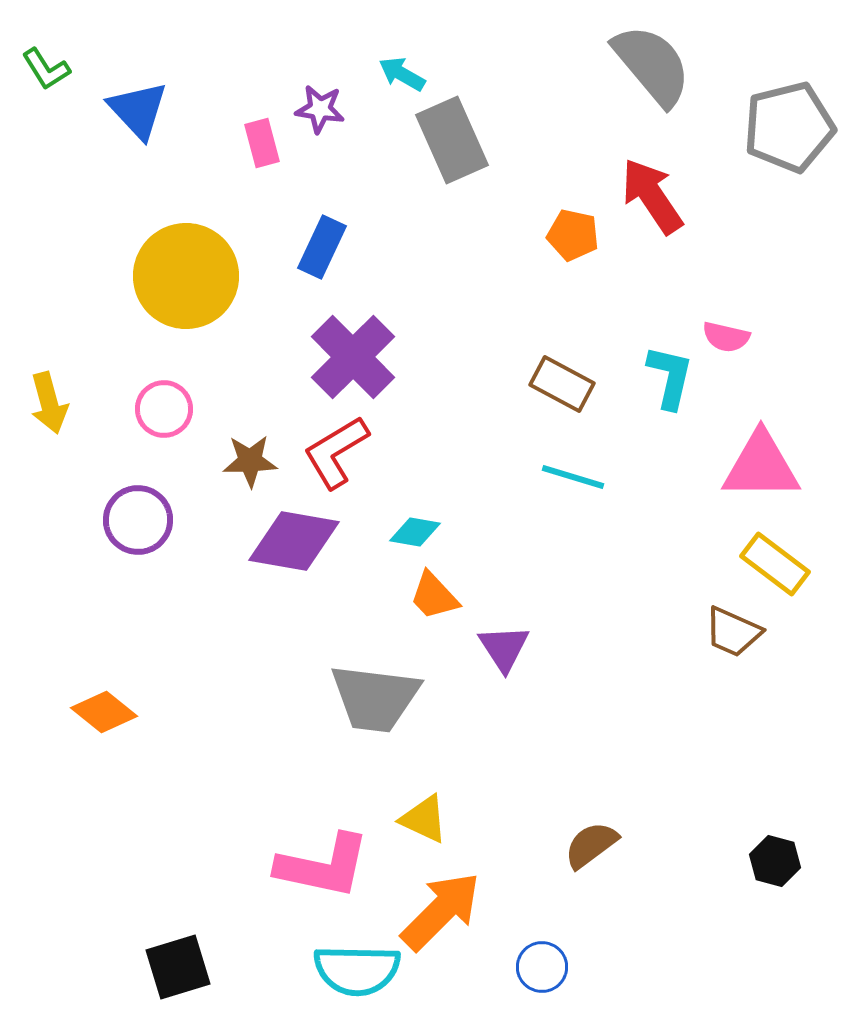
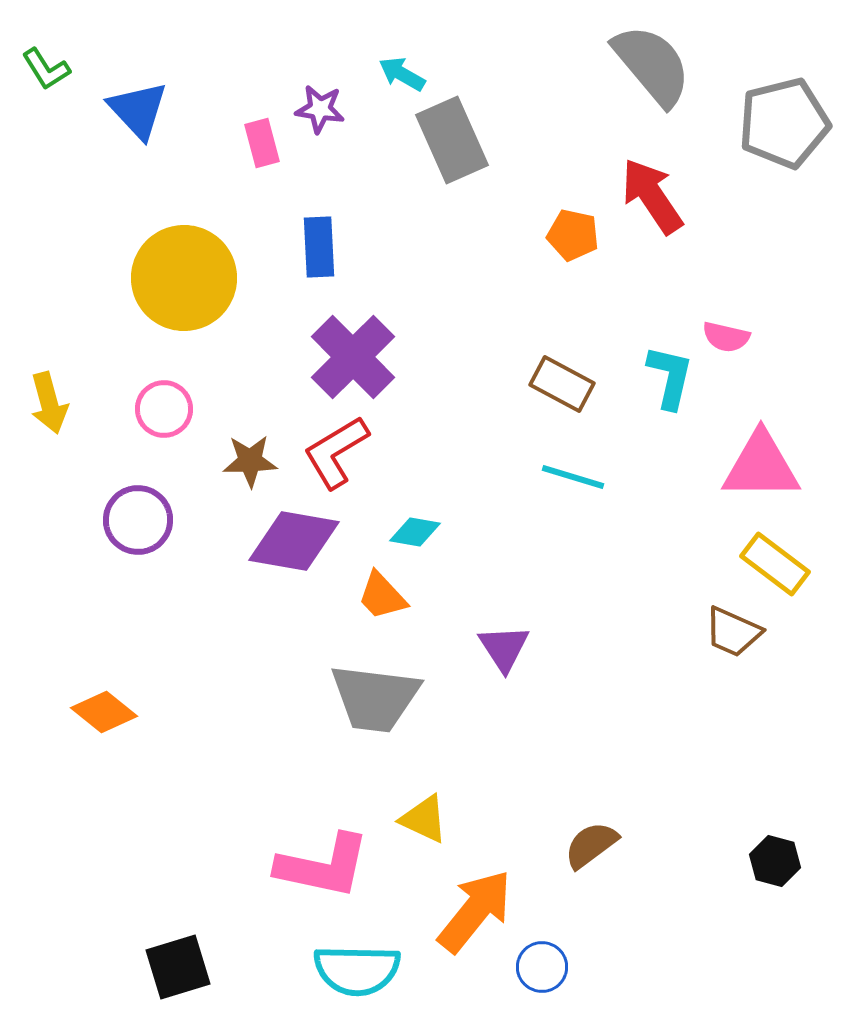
gray pentagon: moved 5 px left, 4 px up
blue rectangle: moved 3 px left; rotated 28 degrees counterclockwise
yellow circle: moved 2 px left, 2 px down
orange trapezoid: moved 52 px left
orange arrow: moved 34 px right; rotated 6 degrees counterclockwise
